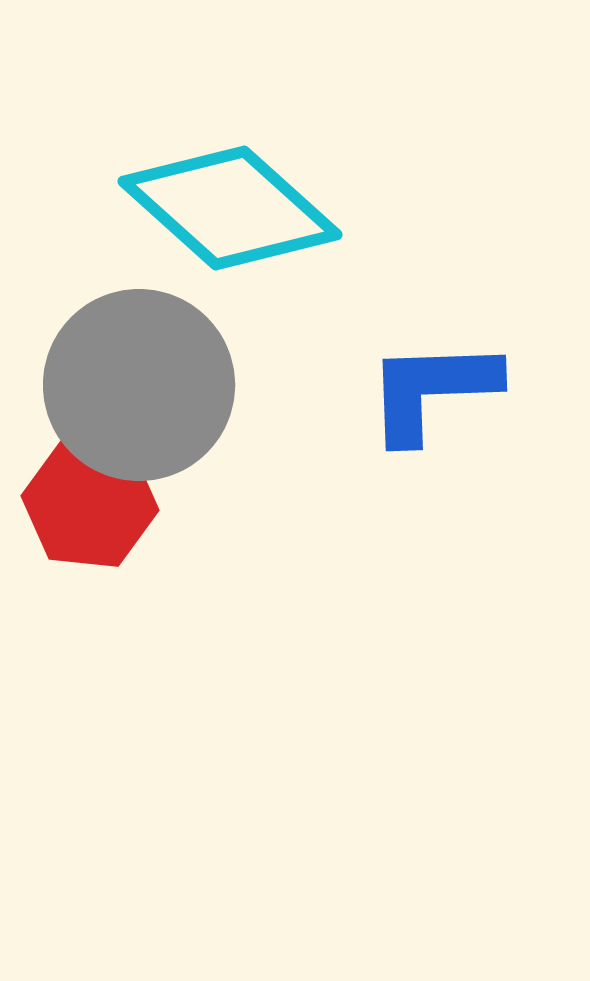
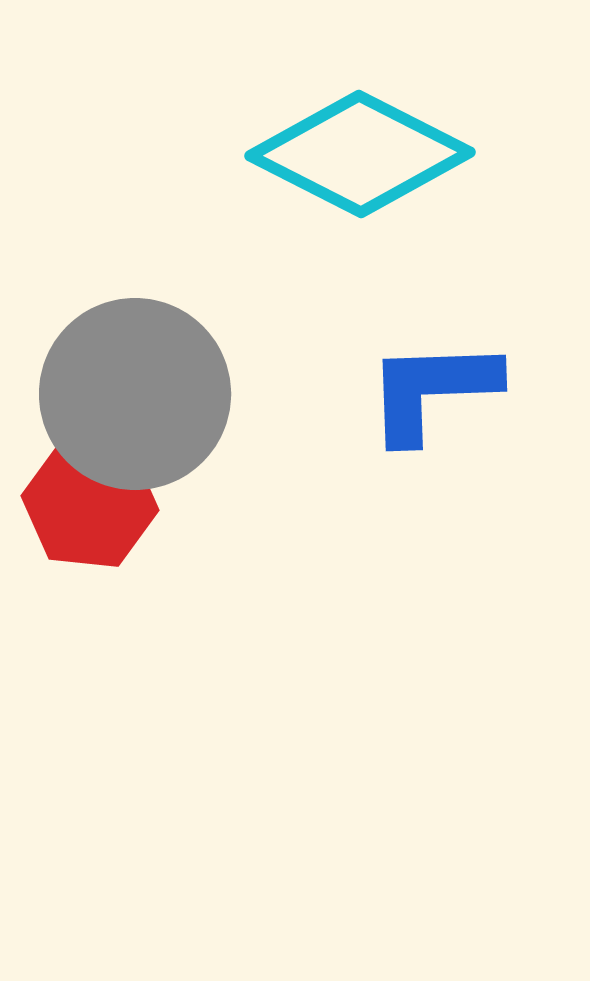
cyan diamond: moved 130 px right, 54 px up; rotated 15 degrees counterclockwise
gray circle: moved 4 px left, 9 px down
